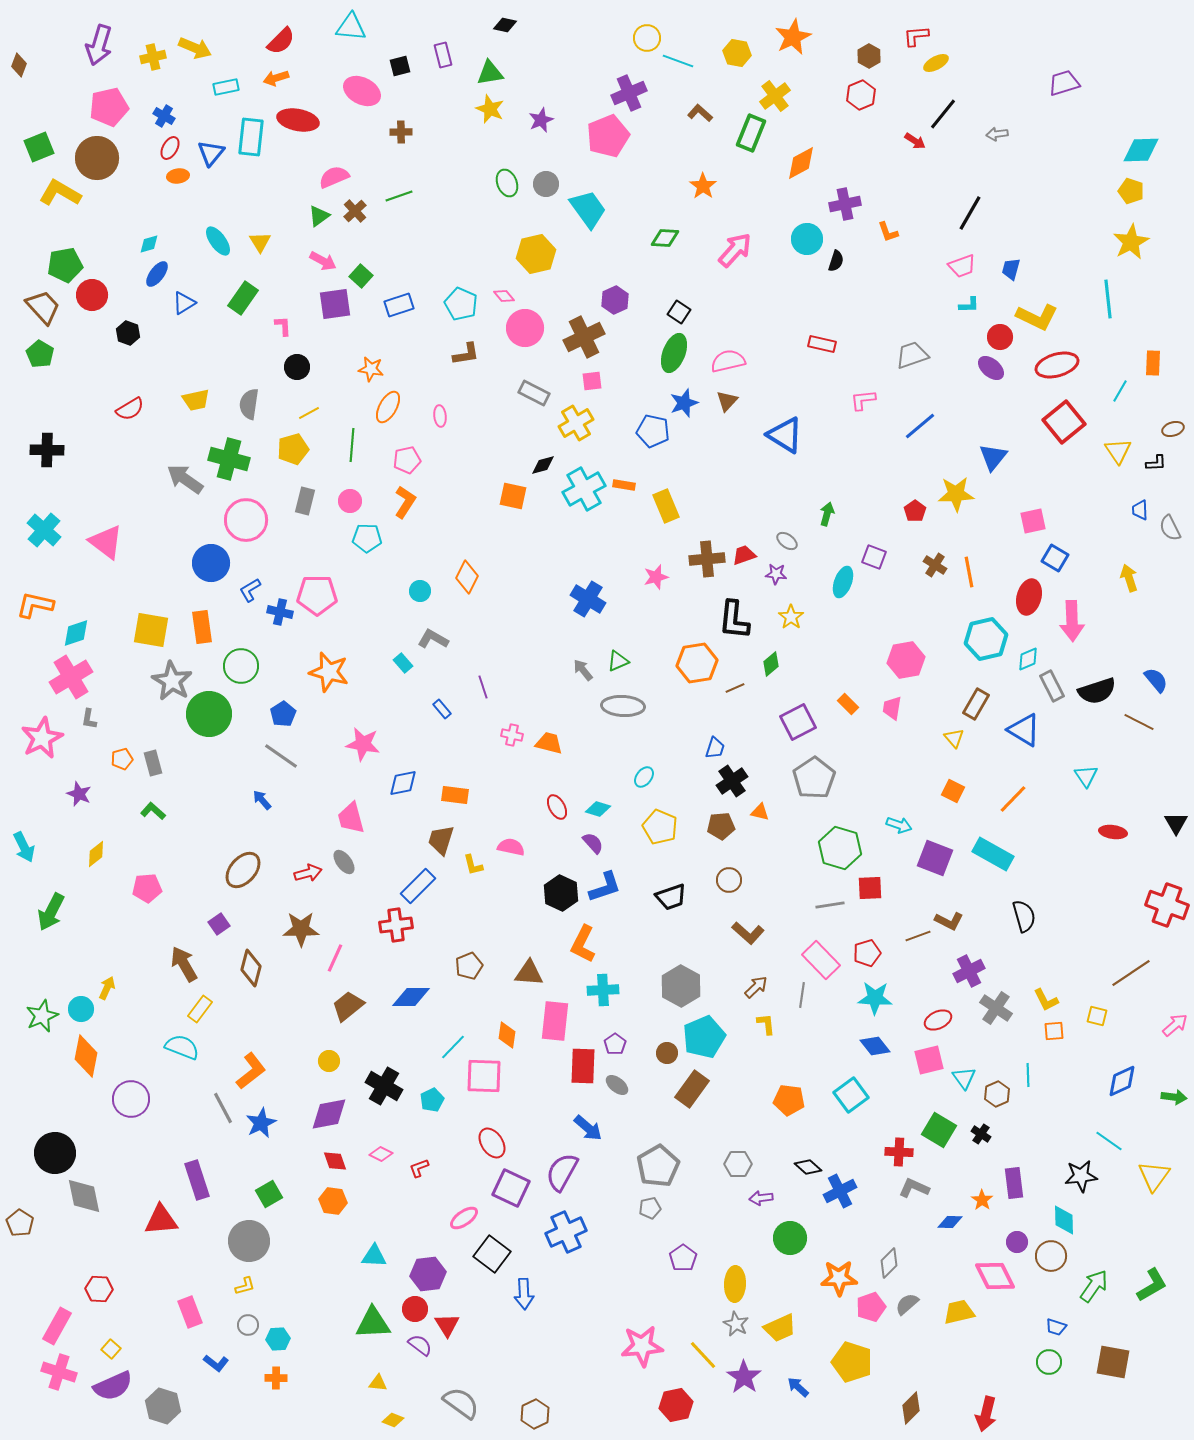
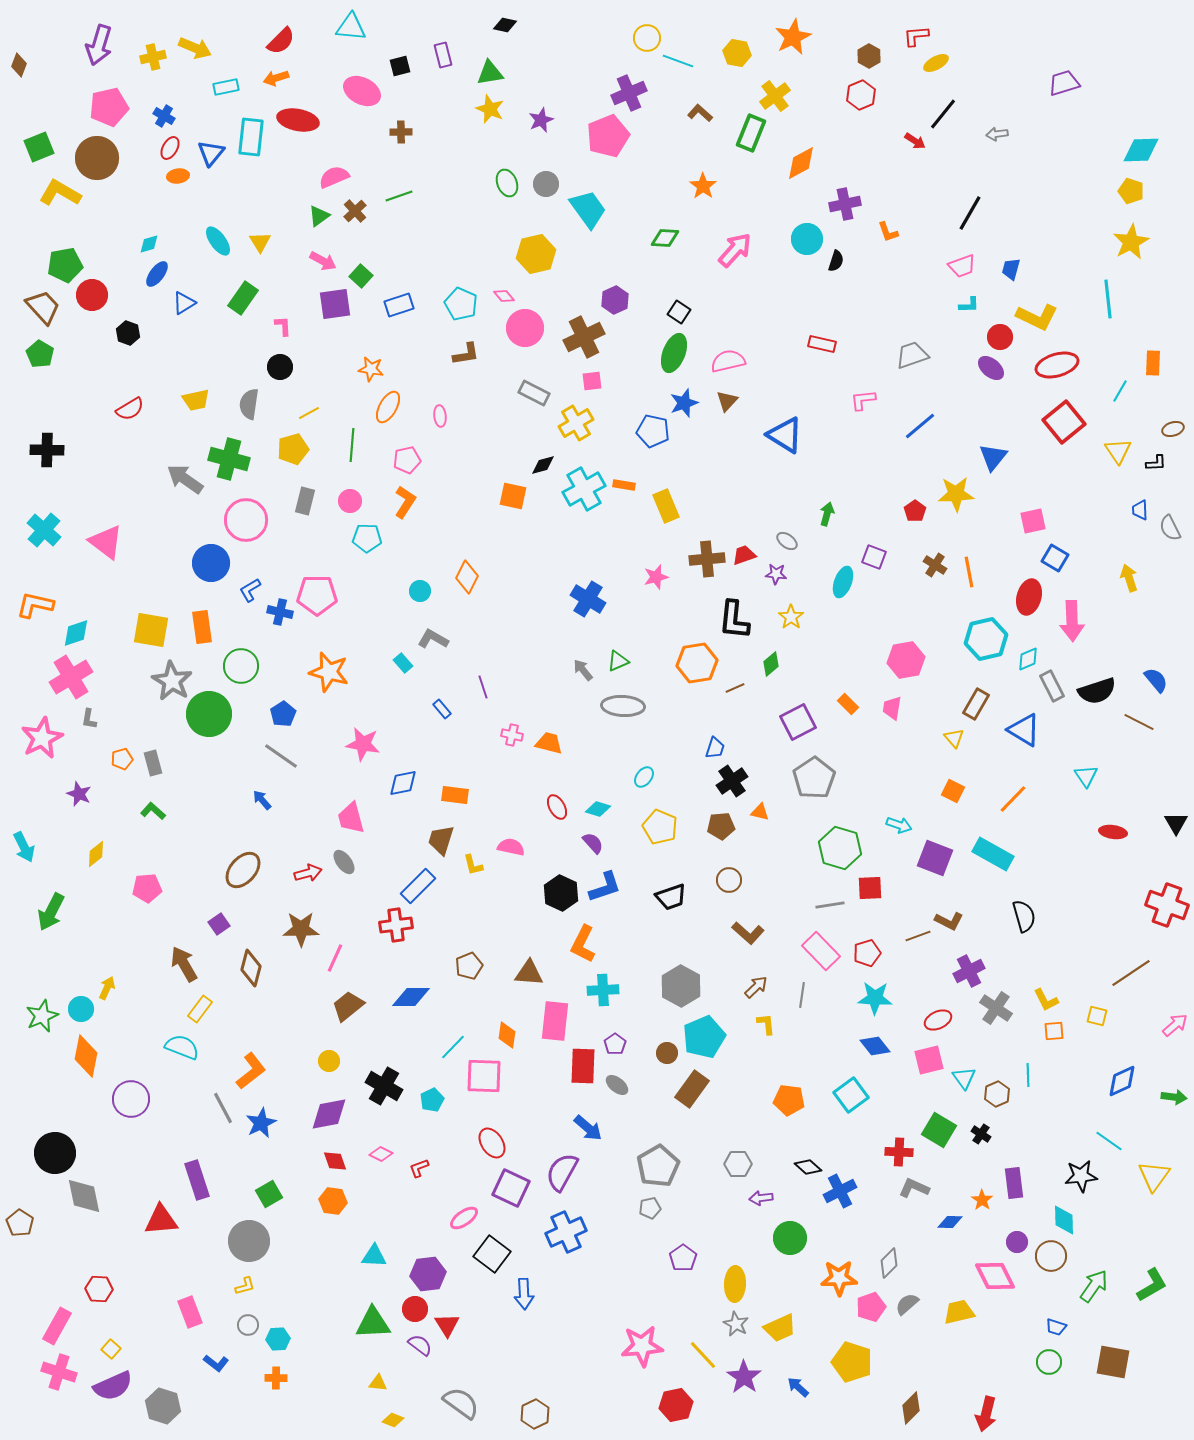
black circle at (297, 367): moved 17 px left
pink rectangle at (821, 960): moved 9 px up
